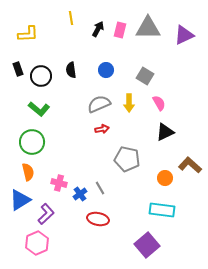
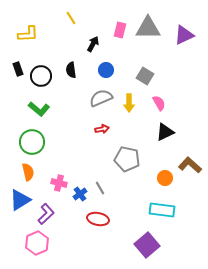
yellow line: rotated 24 degrees counterclockwise
black arrow: moved 5 px left, 15 px down
gray semicircle: moved 2 px right, 6 px up
